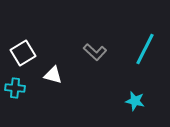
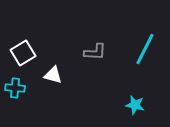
gray L-shape: rotated 40 degrees counterclockwise
cyan star: moved 4 px down
